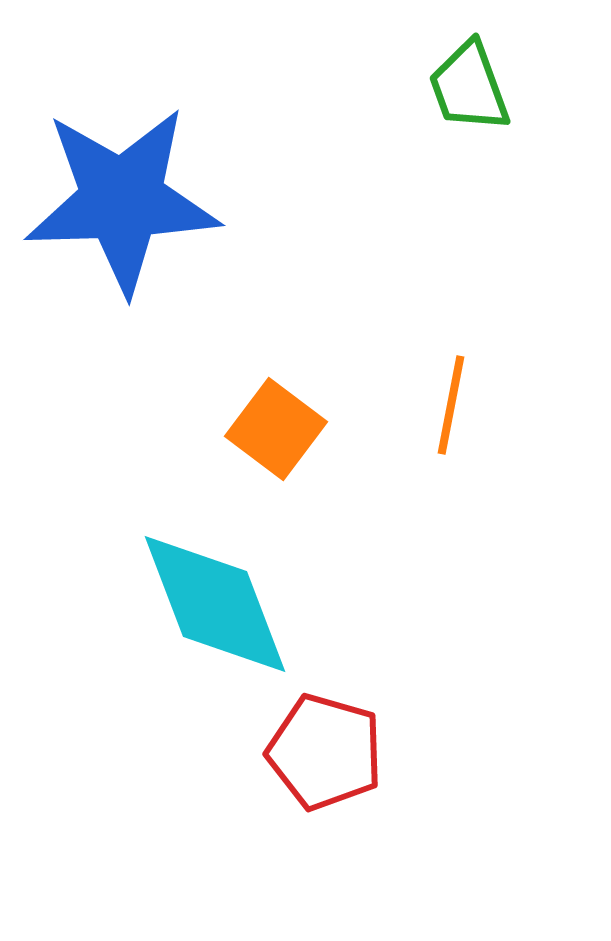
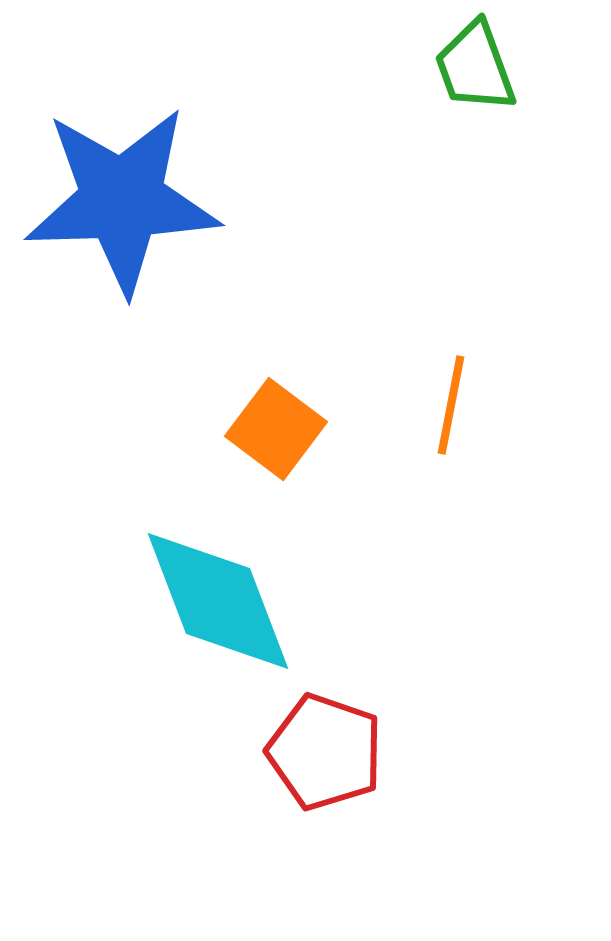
green trapezoid: moved 6 px right, 20 px up
cyan diamond: moved 3 px right, 3 px up
red pentagon: rotated 3 degrees clockwise
